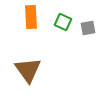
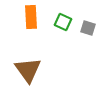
gray square: rotated 28 degrees clockwise
